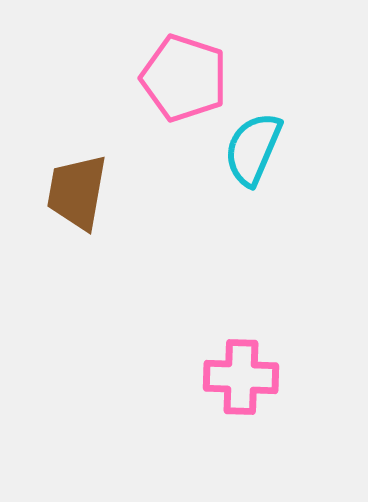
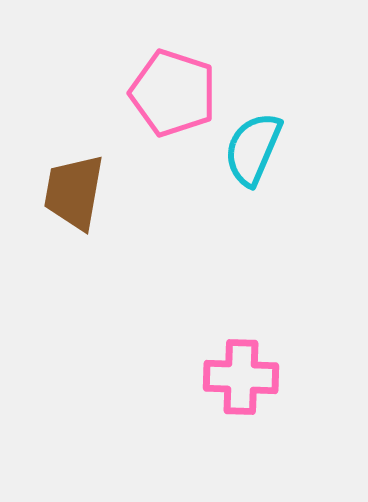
pink pentagon: moved 11 px left, 15 px down
brown trapezoid: moved 3 px left
